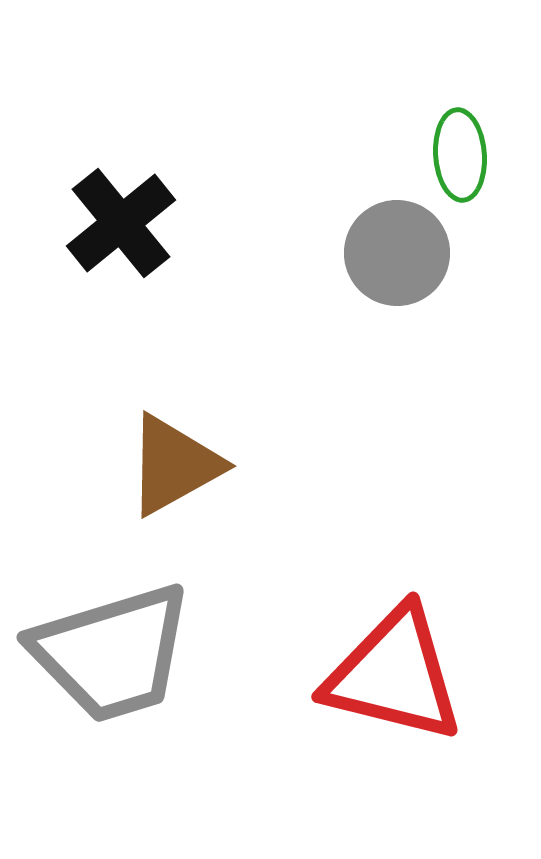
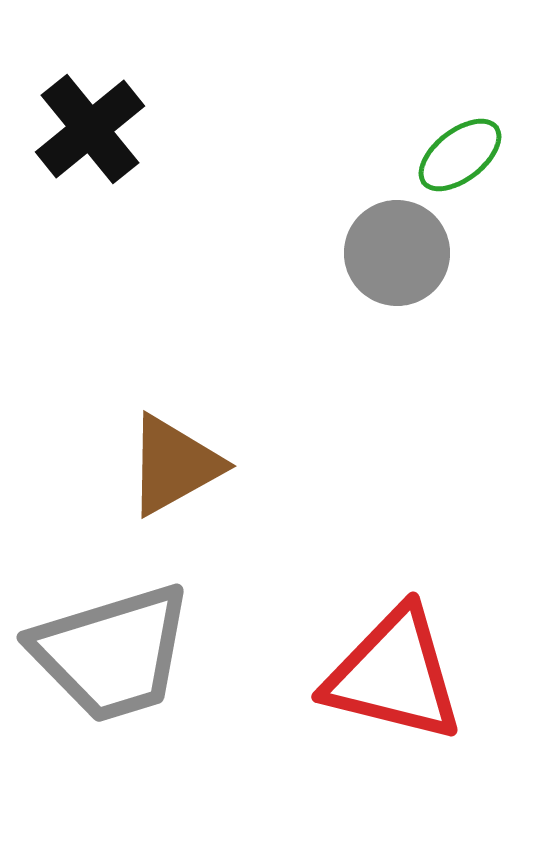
green ellipse: rotated 56 degrees clockwise
black cross: moved 31 px left, 94 px up
